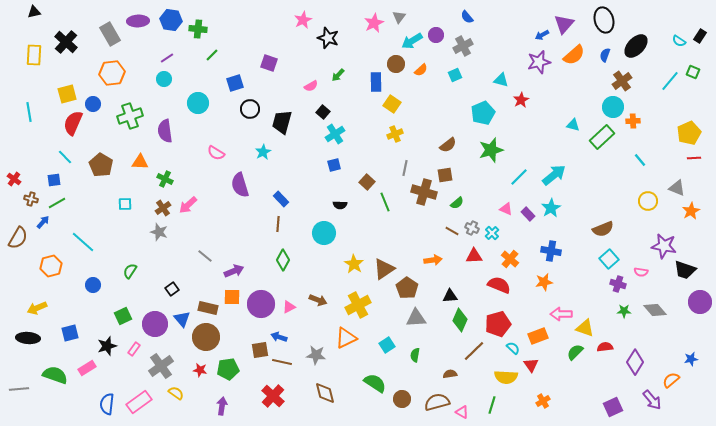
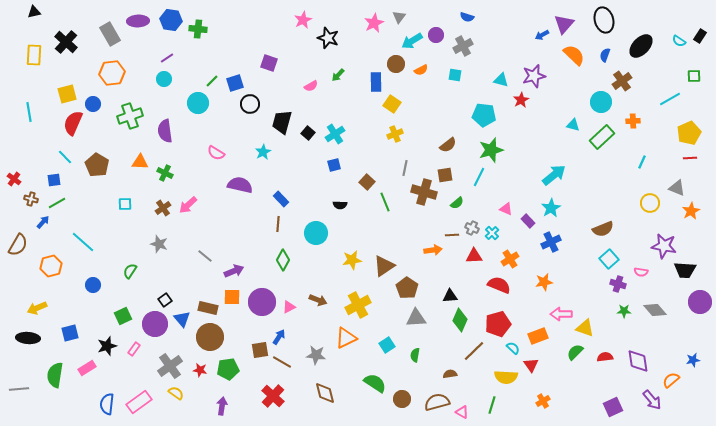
blue semicircle at (467, 17): rotated 32 degrees counterclockwise
black ellipse at (636, 46): moved 5 px right
green line at (212, 55): moved 26 px down
orange semicircle at (574, 55): rotated 95 degrees counterclockwise
purple star at (539, 62): moved 5 px left, 14 px down
orange semicircle at (421, 70): rotated 16 degrees clockwise
green square at (693, 72): moved 1 px right, 4 px down; rotated 24 degrees counterclockwise
cyan square at (455, 75): rotated 32 degrees clockwise
cyan line at (670, 81): moved 18 px down; rotated 20 degrees clockwise
cyan circle at (613, 107): moved 12 px left, 5 px up
black circle at (250, 109): moved 5 px up
black square at (323, 112): moved 15 px left, 21 px down
cyan pentagon at (483, 113): moved 1 px right, 2 px down; rotated 30 degrees clockwise
red line at (694, 158): moved 4 px left
cyan line at (640, 160): moved 2 px right, 2 px down; rotated 64 degrees clockwise
brown pentagon at (101, 165): moved 4 px left
cyan line at (519, 177): moved 40 px left; rotated 18 degrees counterclockwise
green cross at (165, 179): moved 6 px up
purple semicircle at (240, 185): rotated 120 degrees clockwise
yellow circle at (648, 201): moved 2 px right, 2 px down
purple rectangle at (528, 214): moved 7 px down
brown line at (452, 231): moved 4 px down; rotated 32 degrees counterclockwise
gray star at (159, 232): moved 12 px down
cyan circle at (324, 233): moved 8 px left
brown semicircle at (18, 238): moved 7 px down
blue cross at (551, 251): moved 9 px up; rotated 36 degrees counterclockwise
orange cross at (510, 259): rotated 18 degrees clockwise
orange arrow at (433, 260): moved 10 px up
yellow star at (354, 264): moved 2 px left, 4 px up; rotated 30 degrees clockwise
brown triangle at (384, 269): moved 3 px up
black trapezoid at (685, 270): rotated 15 degrees counterclockwise
black square at (172, 289): moved 7 px left, 11 px down
purple circle at (261, 304): moved 1 px right, 2 px up
brown circle at (206, 337): moved 4 px right
blue arrow at (279, 337): rotated 105 degrees clockwise
red semicircle at (605, 347): moved 10 px down
blue star at (691, 359): moved 2 px right, 1 px down
brown line at (282, 362): rotated 18 degrees clockwise
purple diamond at (635, 362): moved 3 px right, 1 px up; rotated 40 degrees counterclockwise
gray cross at (161, 366): moved 9 px right
green semicircle at (55, 375): rotated 100 degrees counterclockwise
